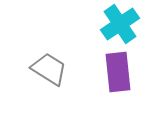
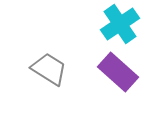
purple rectangle: rotated 42 degrees counterclockwise
